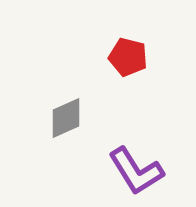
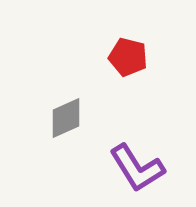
purple L-shape: moved 1 px right, 3 px up
